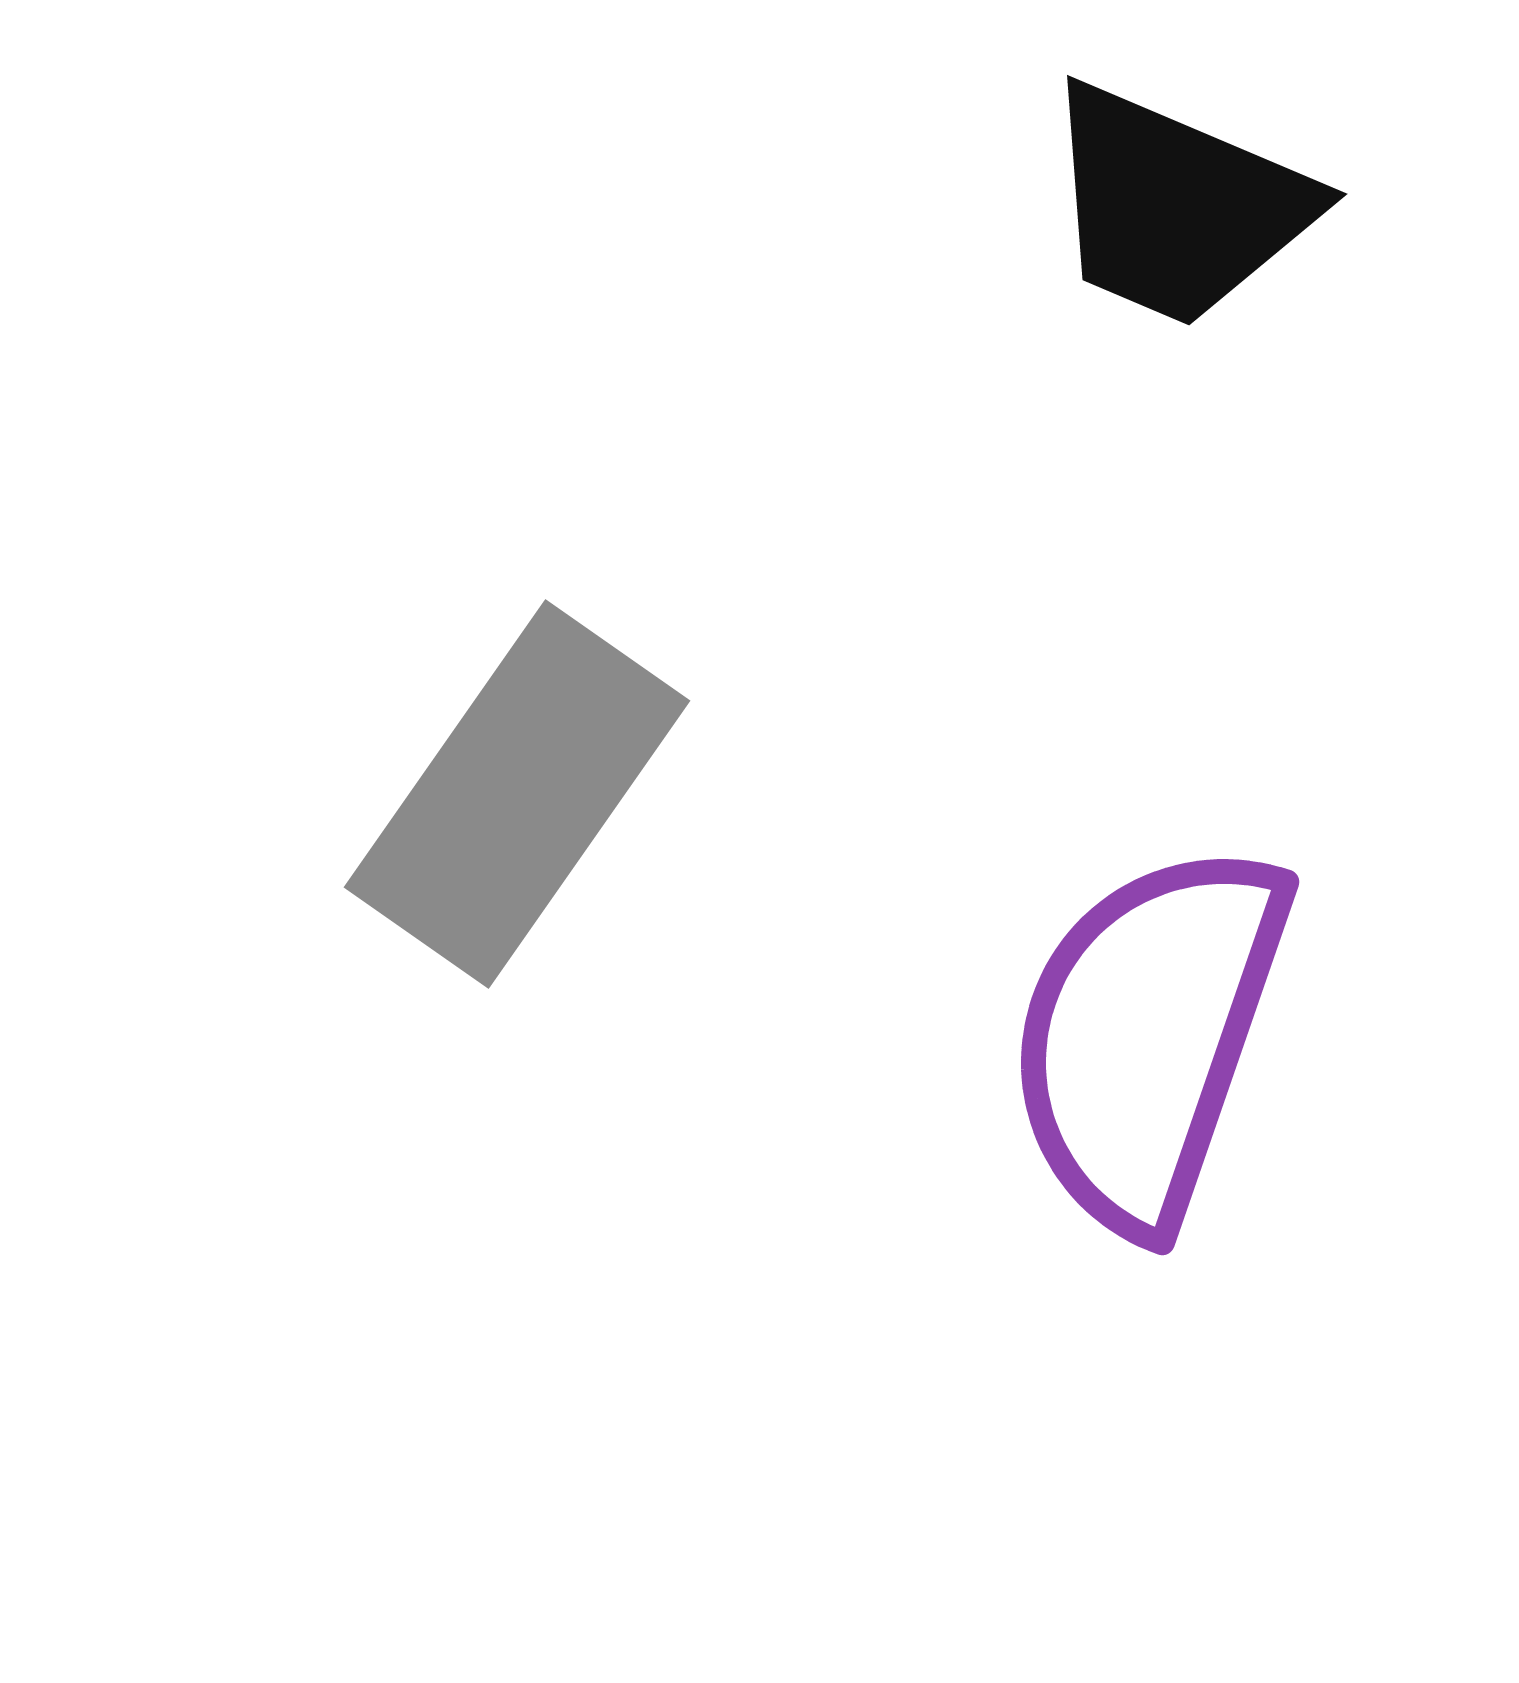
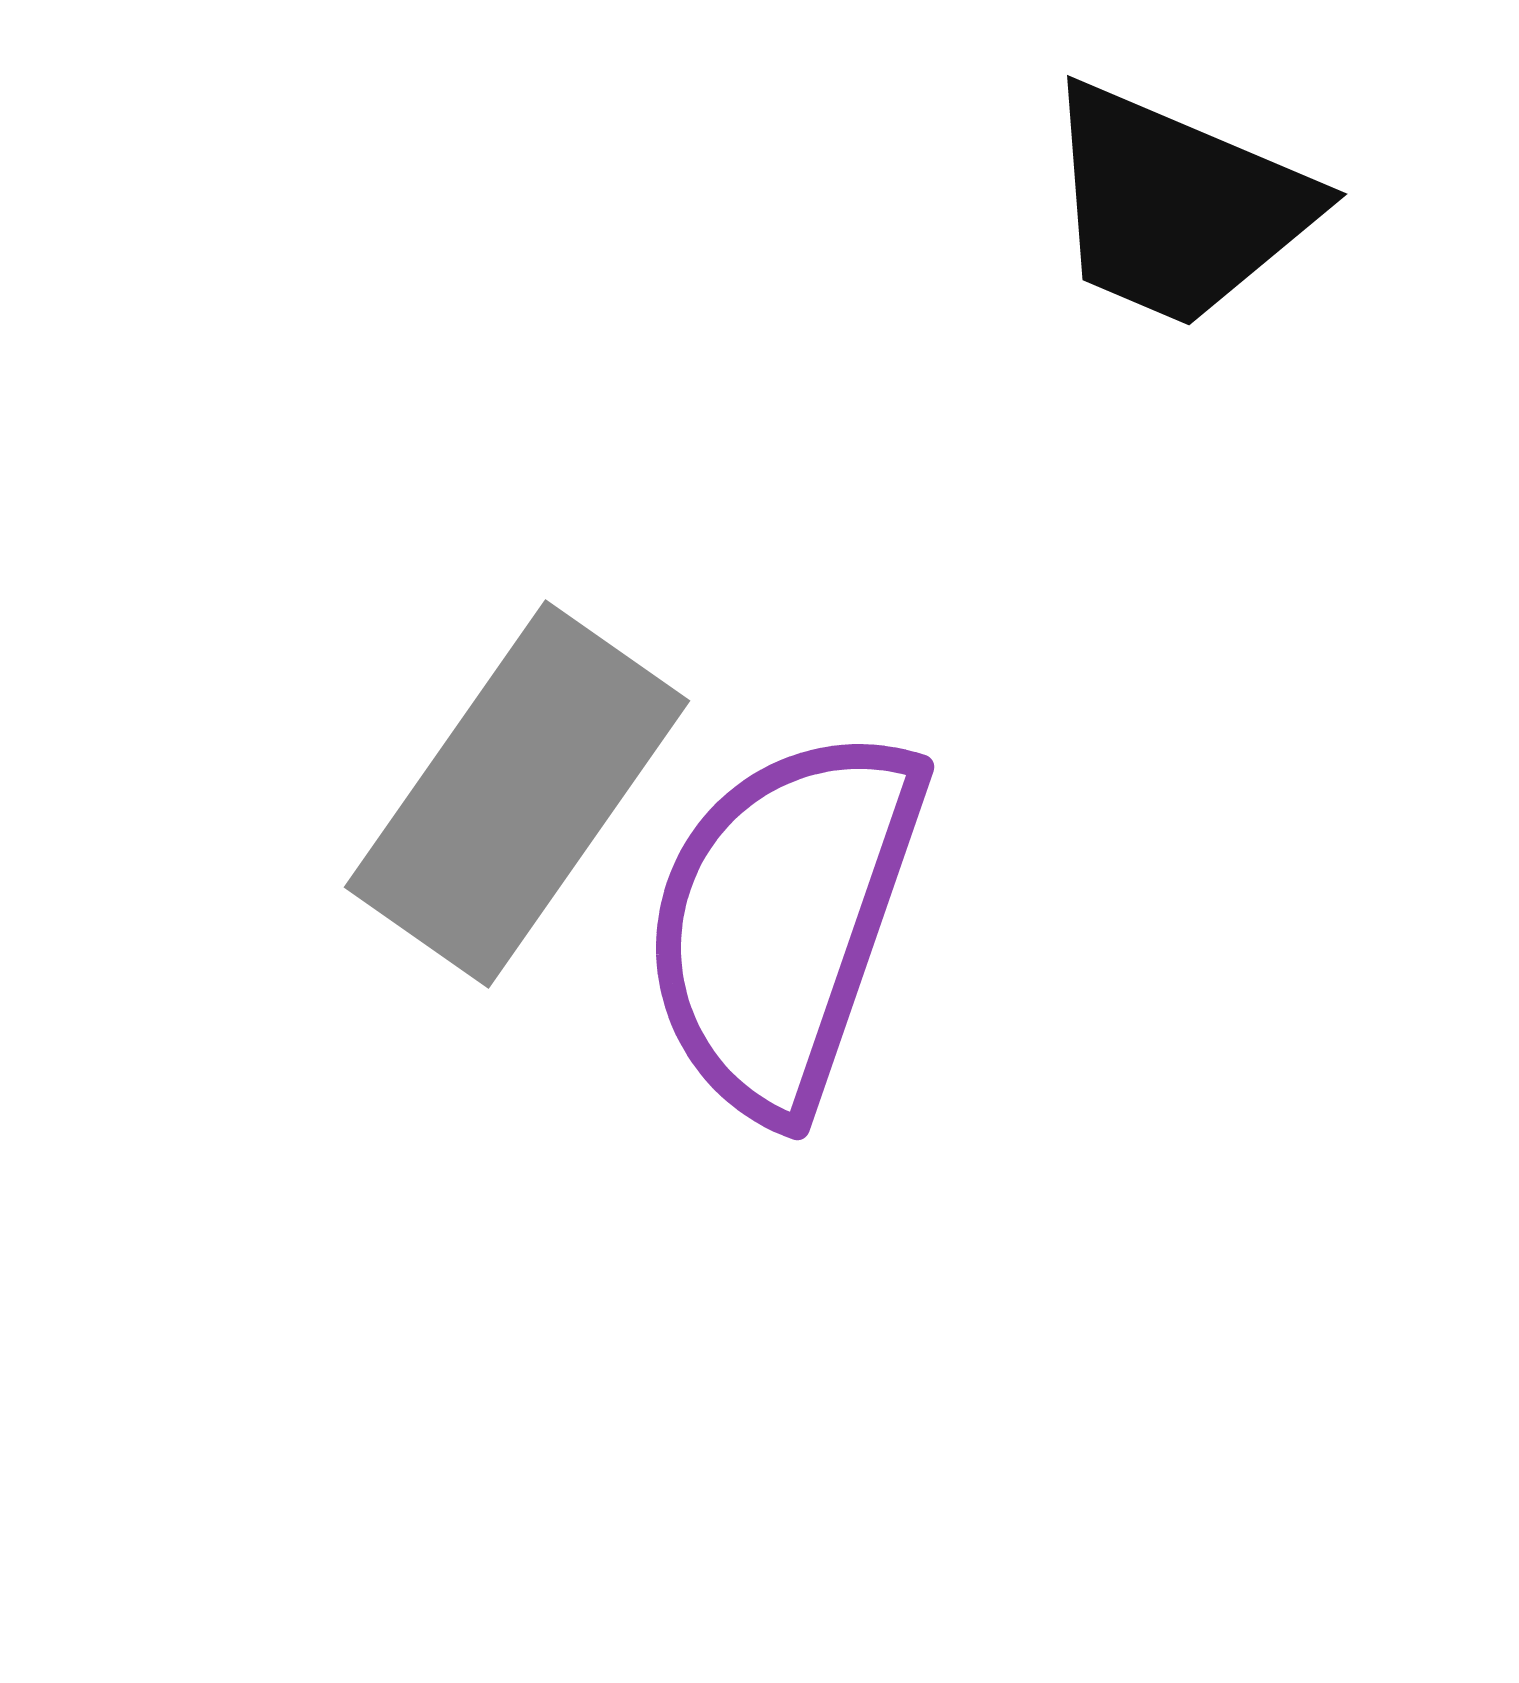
purple semicircle: moved 365 px left, 115 px up
